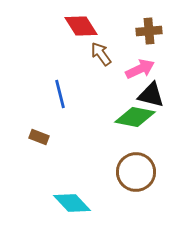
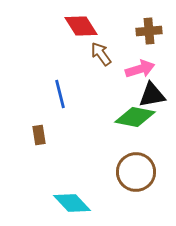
pink arrow: rotated 8 degrees clockwise
black triangle: moved 1 px right; rotated 24 degrees counterclockwise
brown rectangle: moved 2 px up; rotated 60 degrees clockwise
